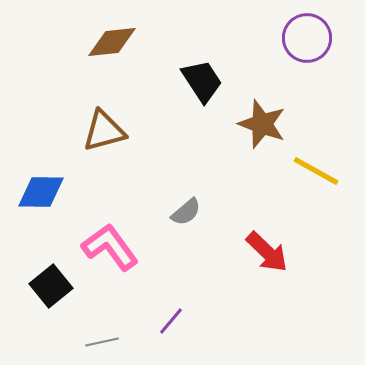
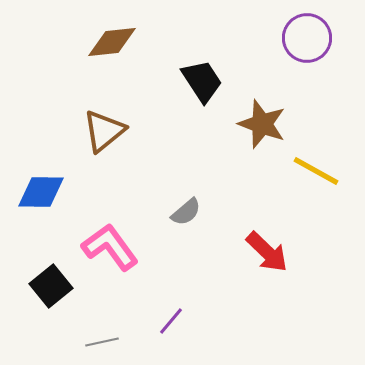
brown triangle: rotated 24 degrees counterclockwise
